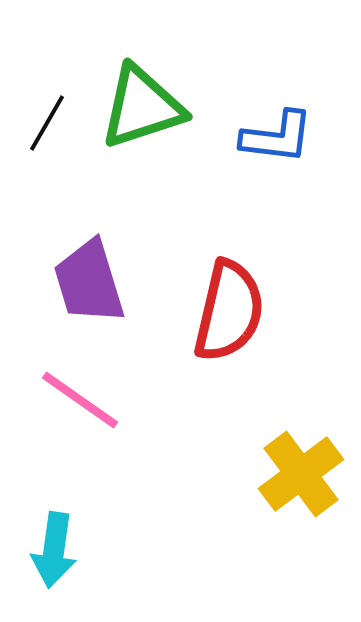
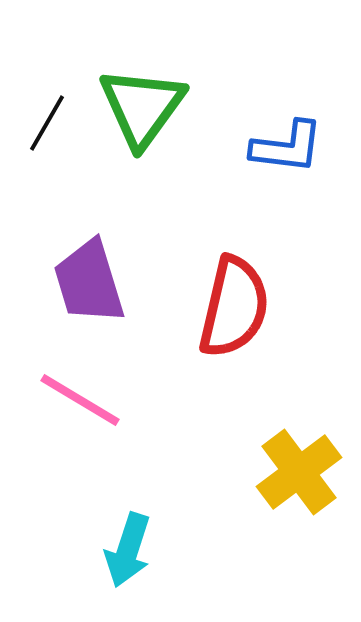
green triangle: rotated 36 degrees counterclockwise
blue L-shape: moved 10 px right, 10 px down
red semicircle: moved 5 px right, 4 px up
pink line: rotated 4 degrees counterclockwise
yellow cross: moved 2 px left, 2 px up
cyan arrow: moved 74 px right; rotated 10 degrees clockwise
